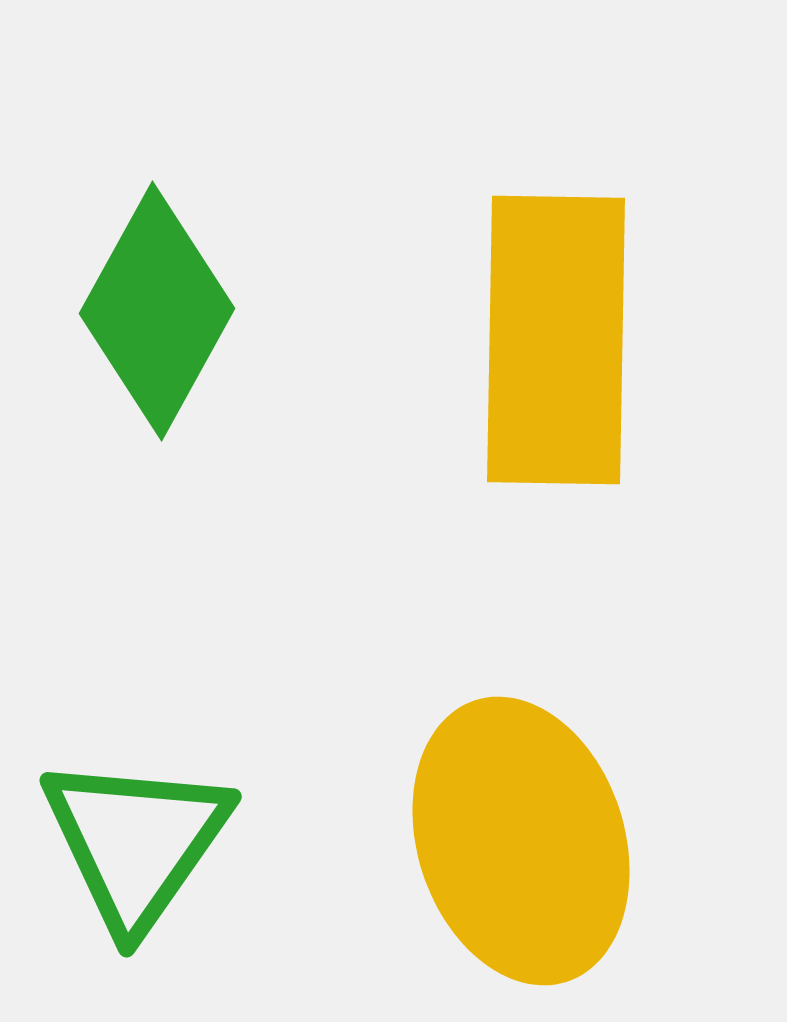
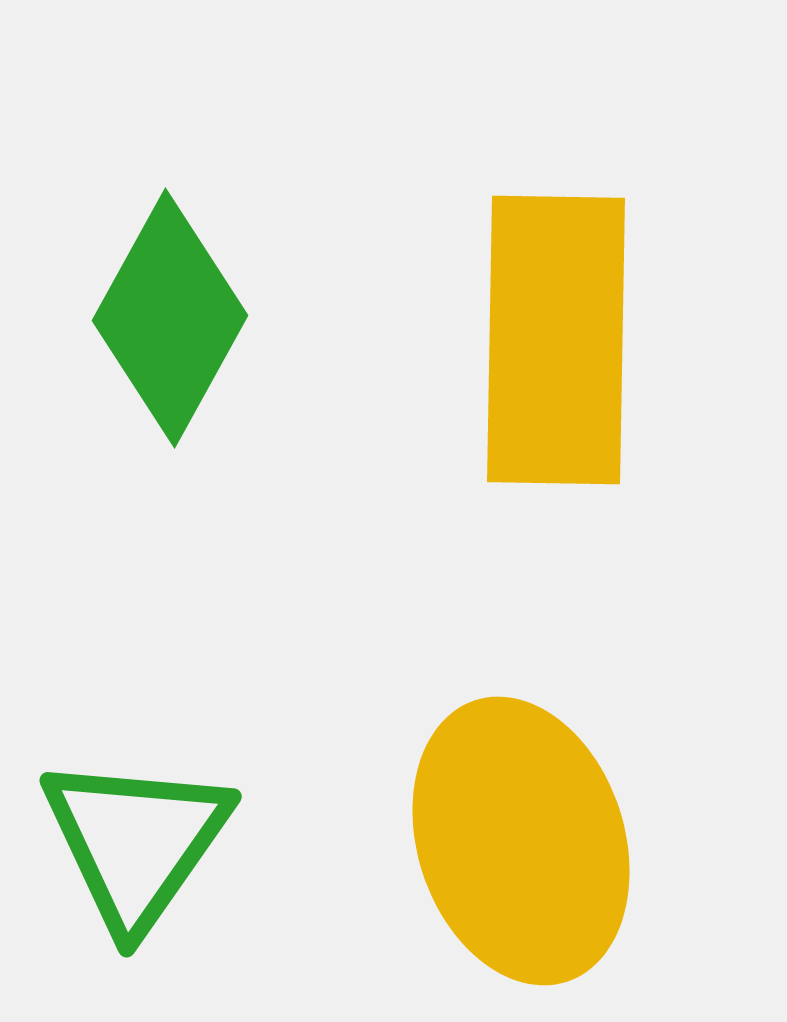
green diamond: moved 13 px right, 7 px down
